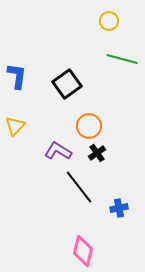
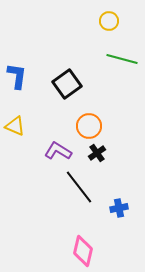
yellow triangle: rotated 50 degrees counterclockwise
